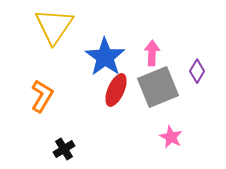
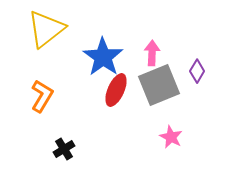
yellow triangle: moved 8 px left, 3 px down; rotated 18 degrees clockwise
blue star: moved 2 px left
gray square: moved 1 px right, 2 px up
